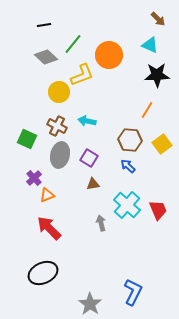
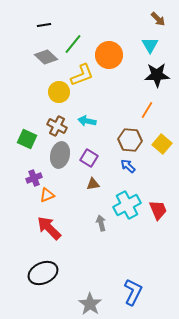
cyan triangle: rotated 36 degrees clockwise
yellow square: rotated 12 degrees counterclockwise
purple cross: rotated 21 degrees clockwise
cyan cross: rotated 20 degrees clockwise
